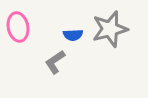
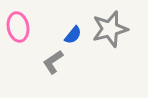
blue semicircle: rotated 48 degrees counterclockwise
gray L-shape: moved 2 px left
